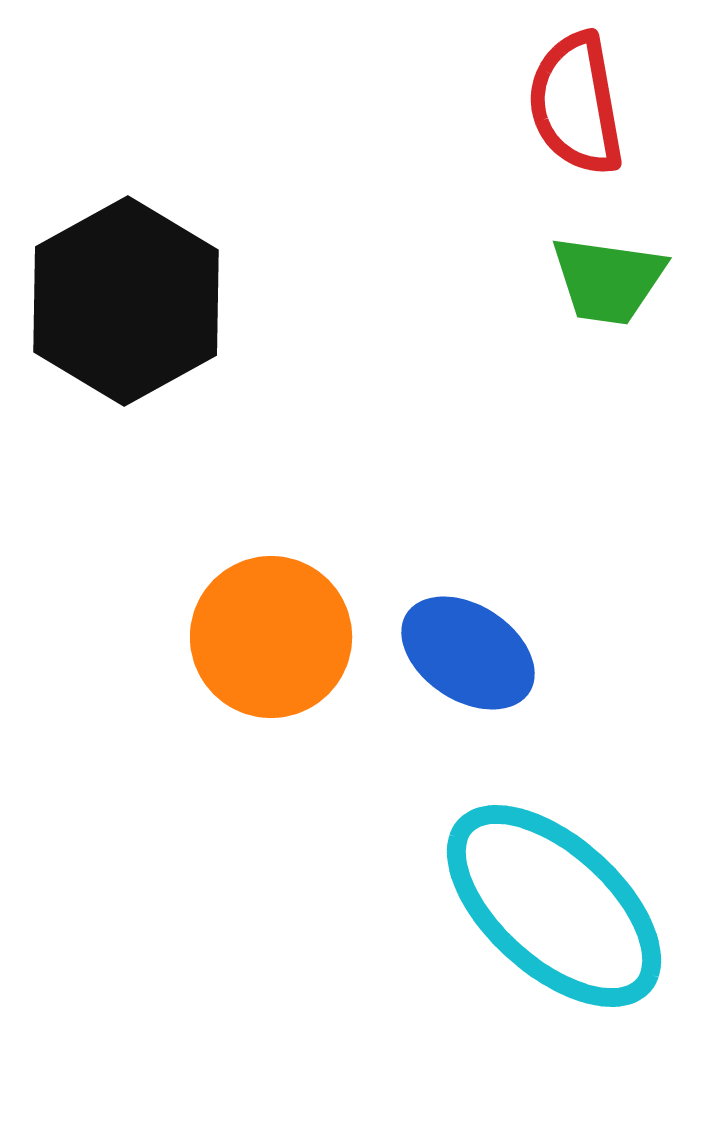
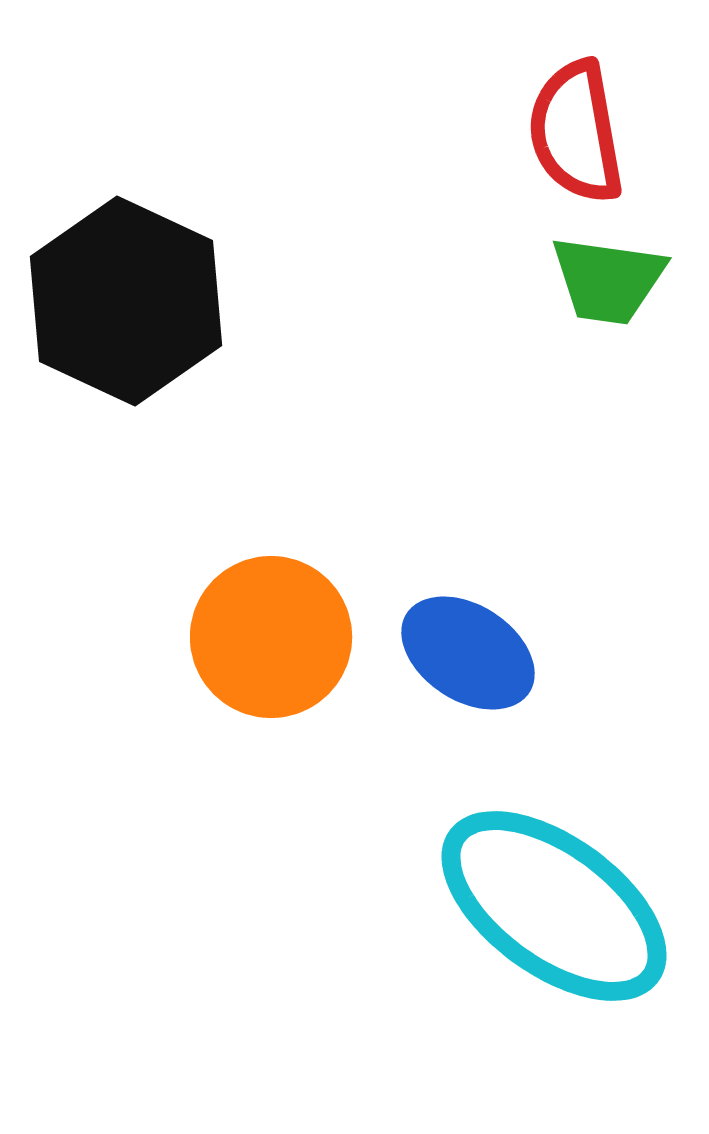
red semicircle: moved 28 px down
black hexagon: rotated 6 degrees counterclockwise
cyan ellipse: rotated 6 degrees counterclockwise
